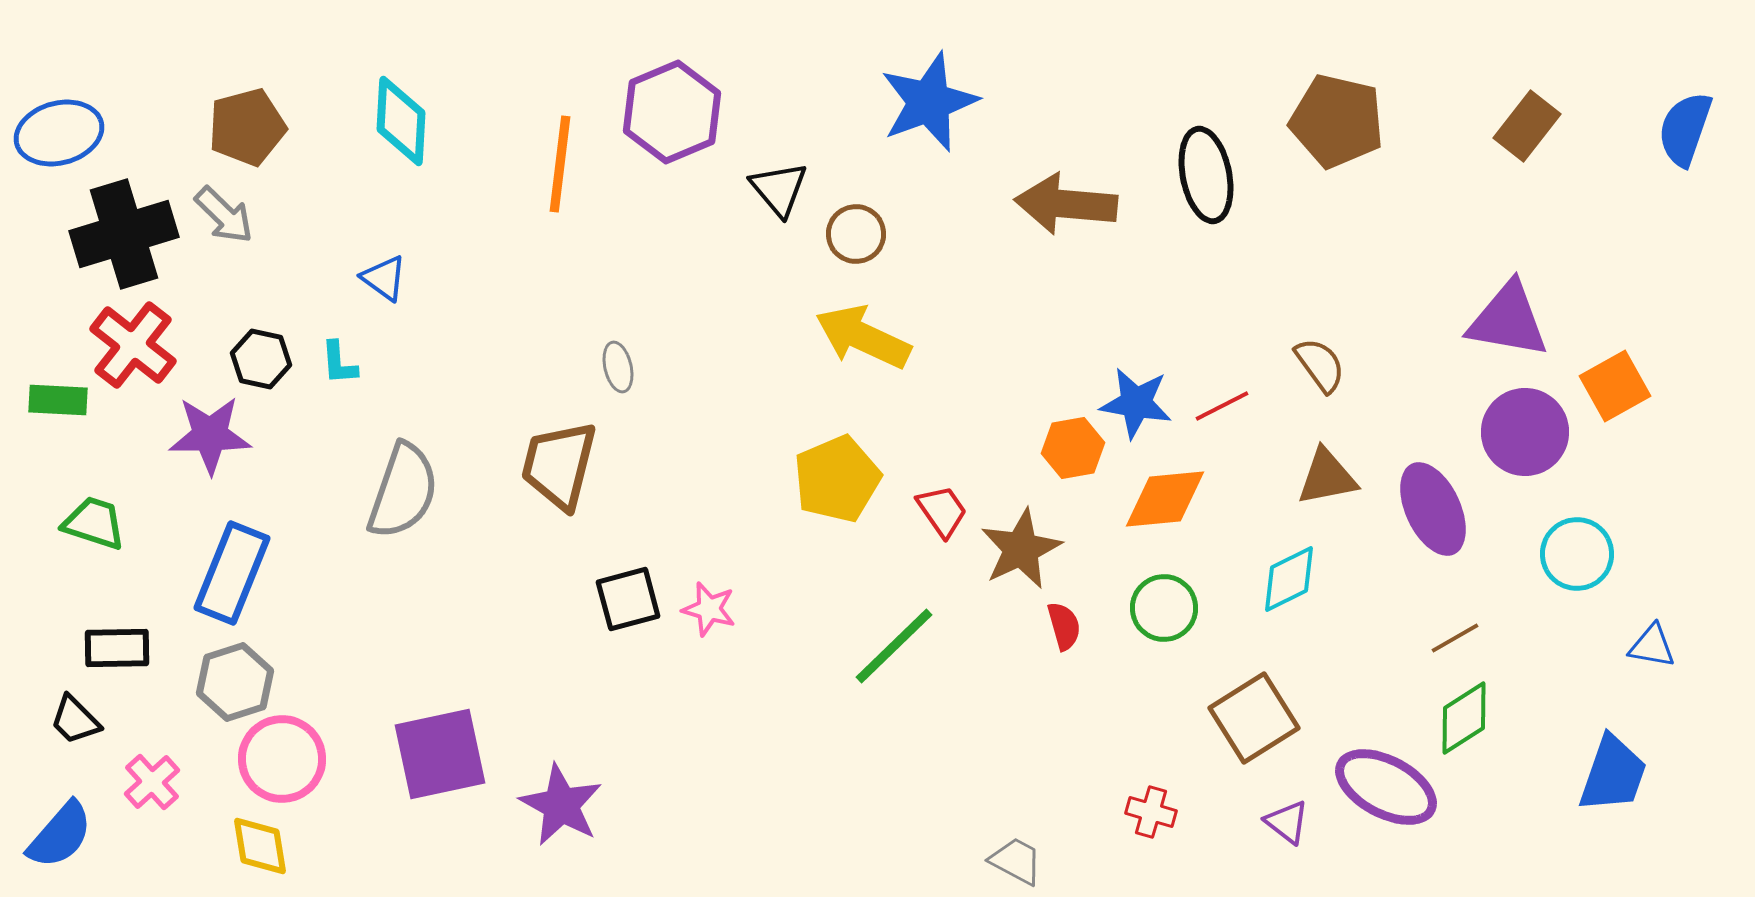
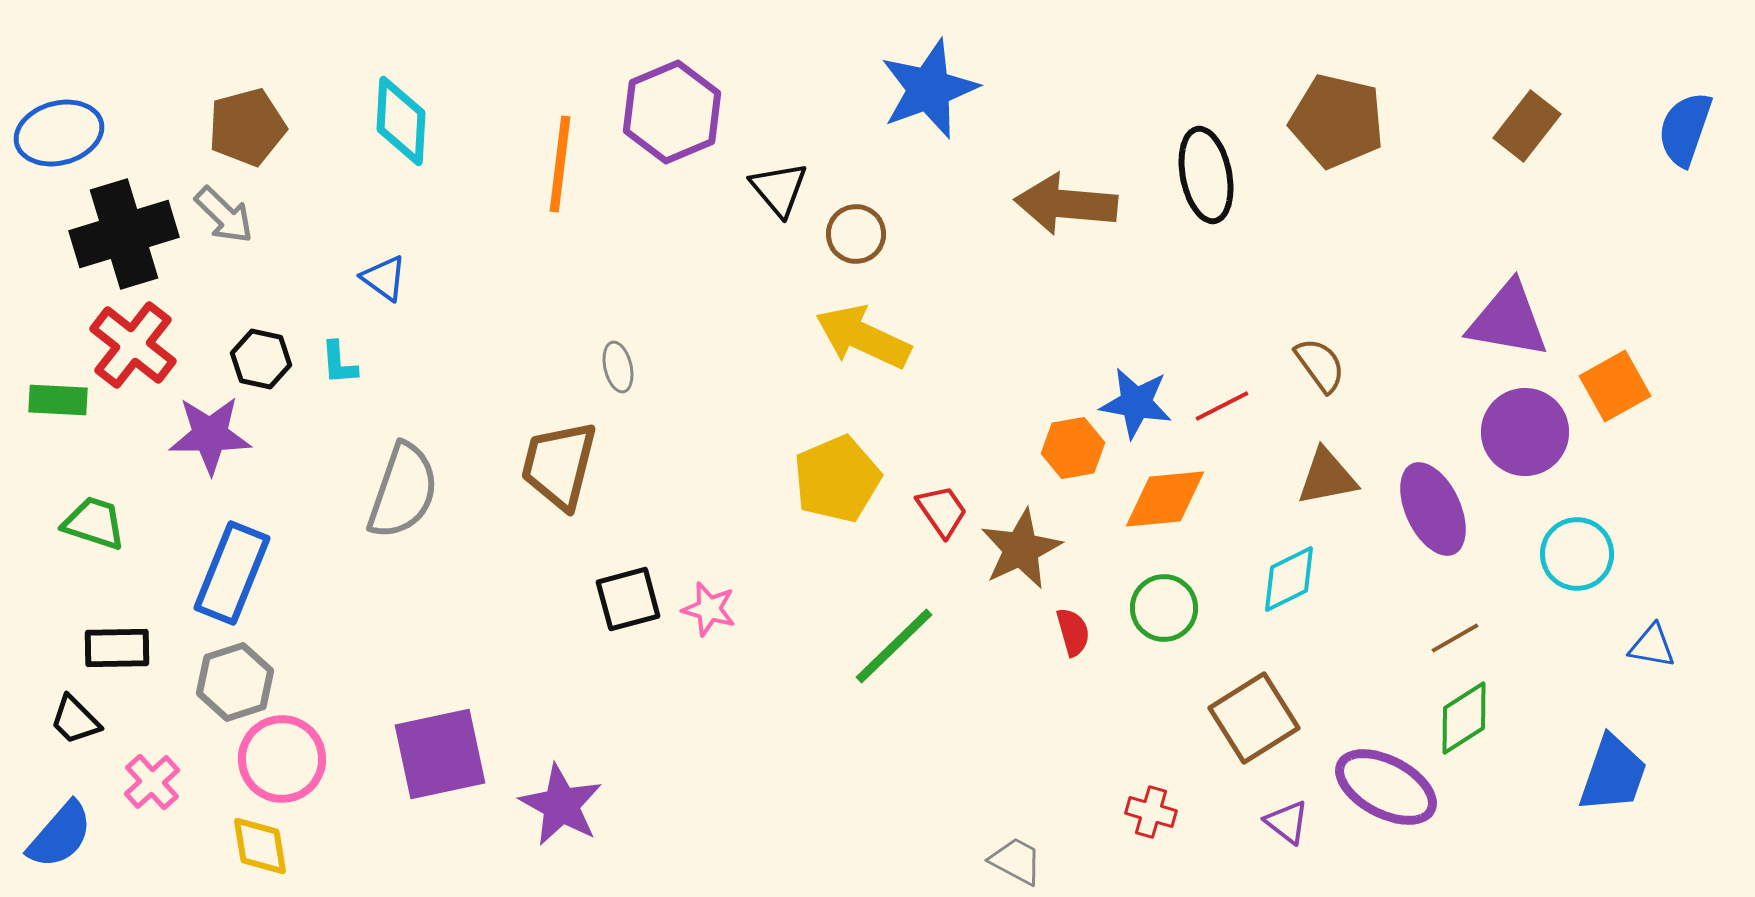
blue star at (929, 102): moved 13 px up
red semicircle at (1064, 626): moved 9 px right, 6 px down
